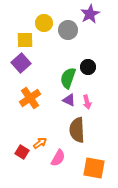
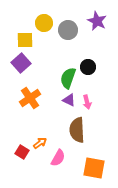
purple star: moved 7 px right, 7 px down; rotated 18 degrees counterclockwise
